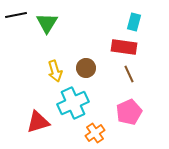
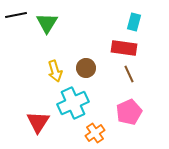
red rectangle: moved 1 px down
red triangle: rotated 40 degrees counterclockwise
